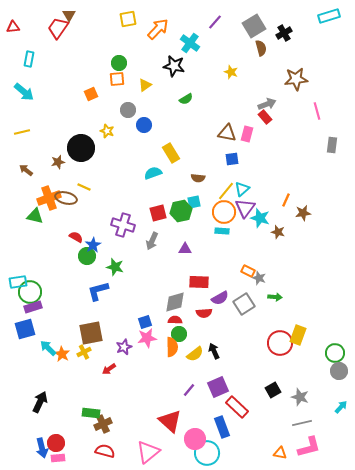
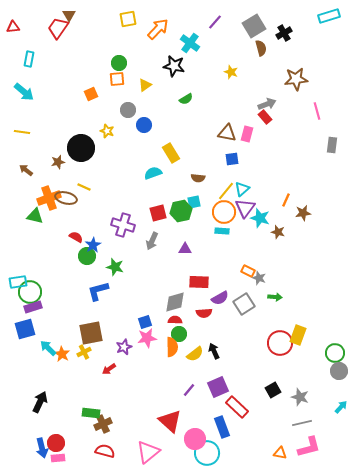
yellow line at (22, 132): rotated 21 degrees clockwise
